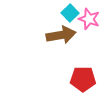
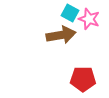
cyan square: rotated 18 degrees counterclockwise
